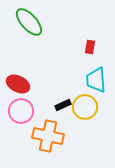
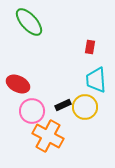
pink circle: moved 11 px right
orange cross: rotated 16 degrees clockwise
